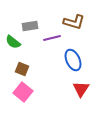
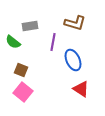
brown L-shape: moved 1 px right, 1 px down
purple line: moved 1 px right, 4 px down; rotated 66 degrees counterclockwise
brown square: moved 1 px left, 1 px down
red triangle: rotated 30 degrees counterclockwise
